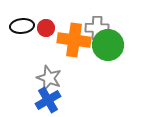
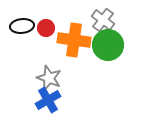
gray cross: moved 6 px right, 8 px up; rotated 35 degrees clockwise
